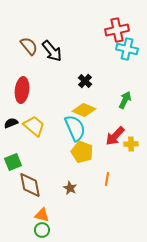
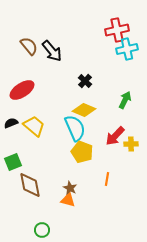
cyan cross: rotated 25 degrees counterclockwise
red ellipse: rotated 50 degrees clockwise
orange triangle: moved 26 px right, 15 px up
